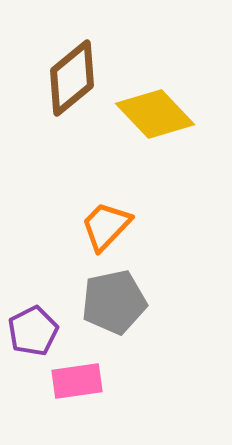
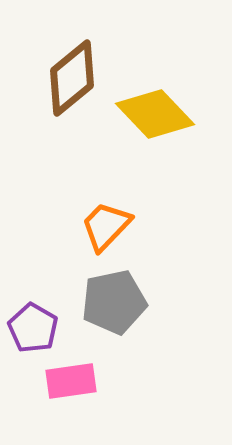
purple pentagon: moved 3 px up; rotated 15 degrees counterclockwise
pink rectangle: moved 6 px left
